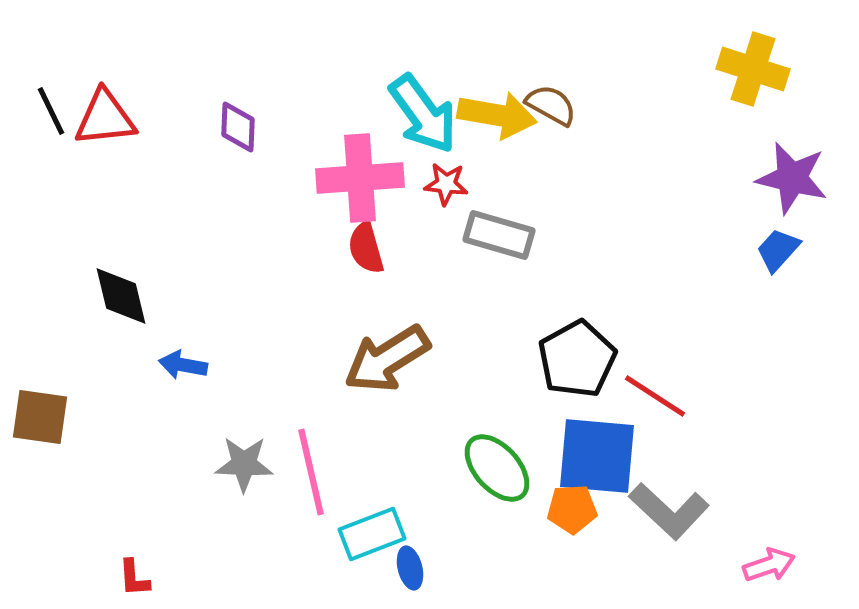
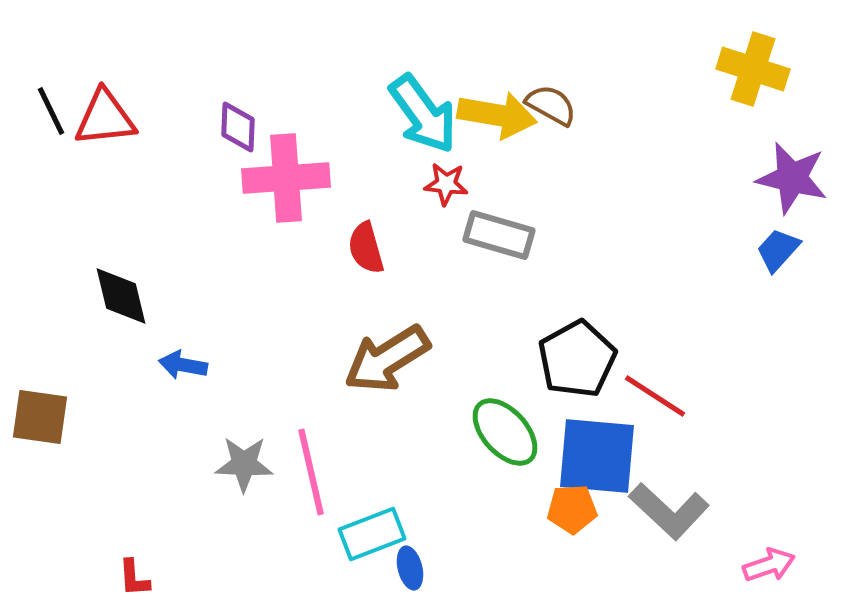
pink cross: moved 74 px left
green ellipse: moved 8 px right, 36 px up
